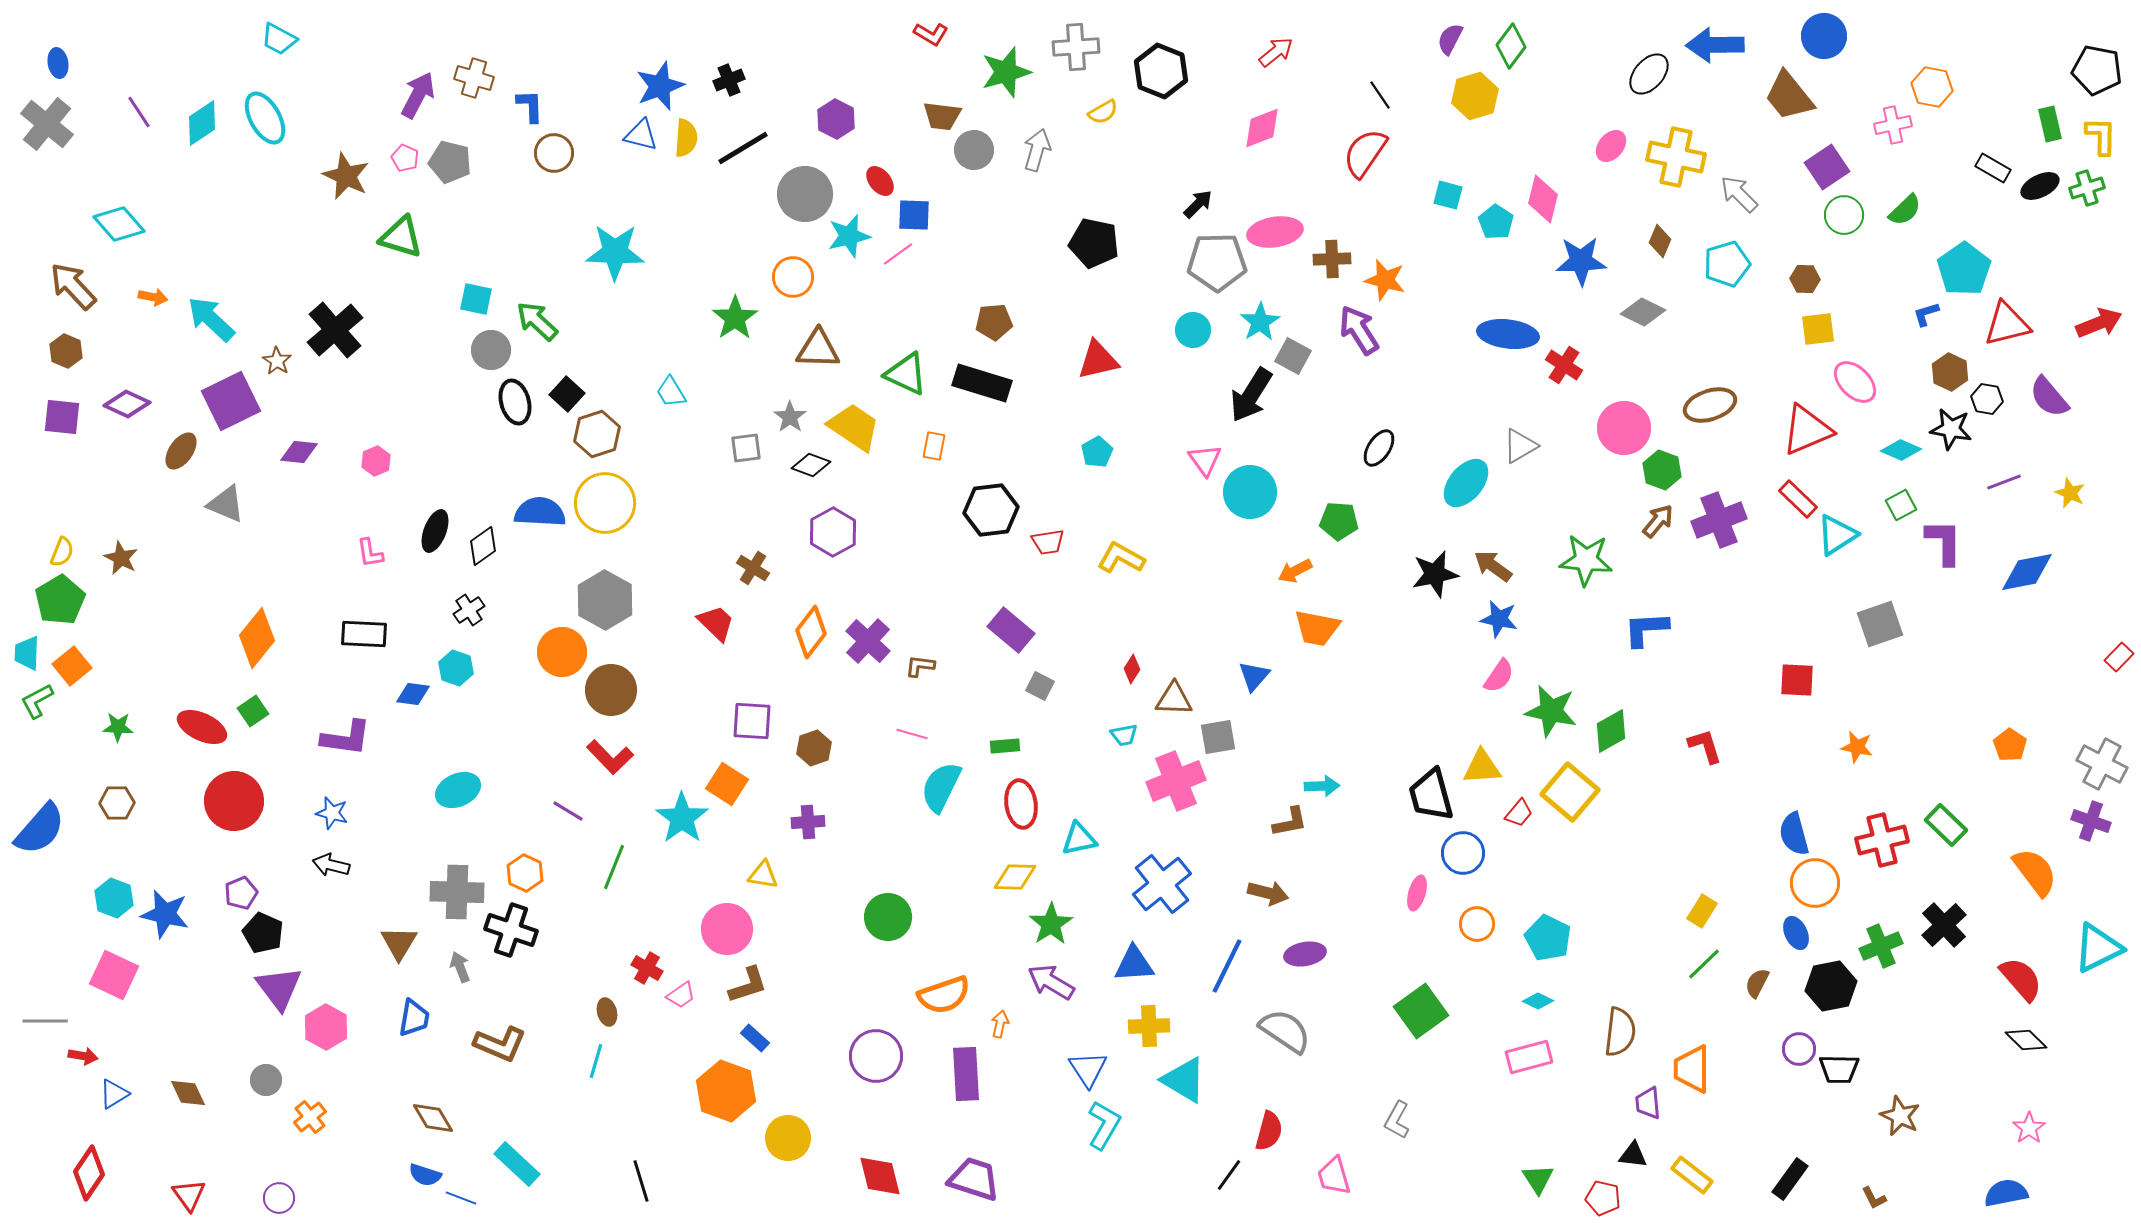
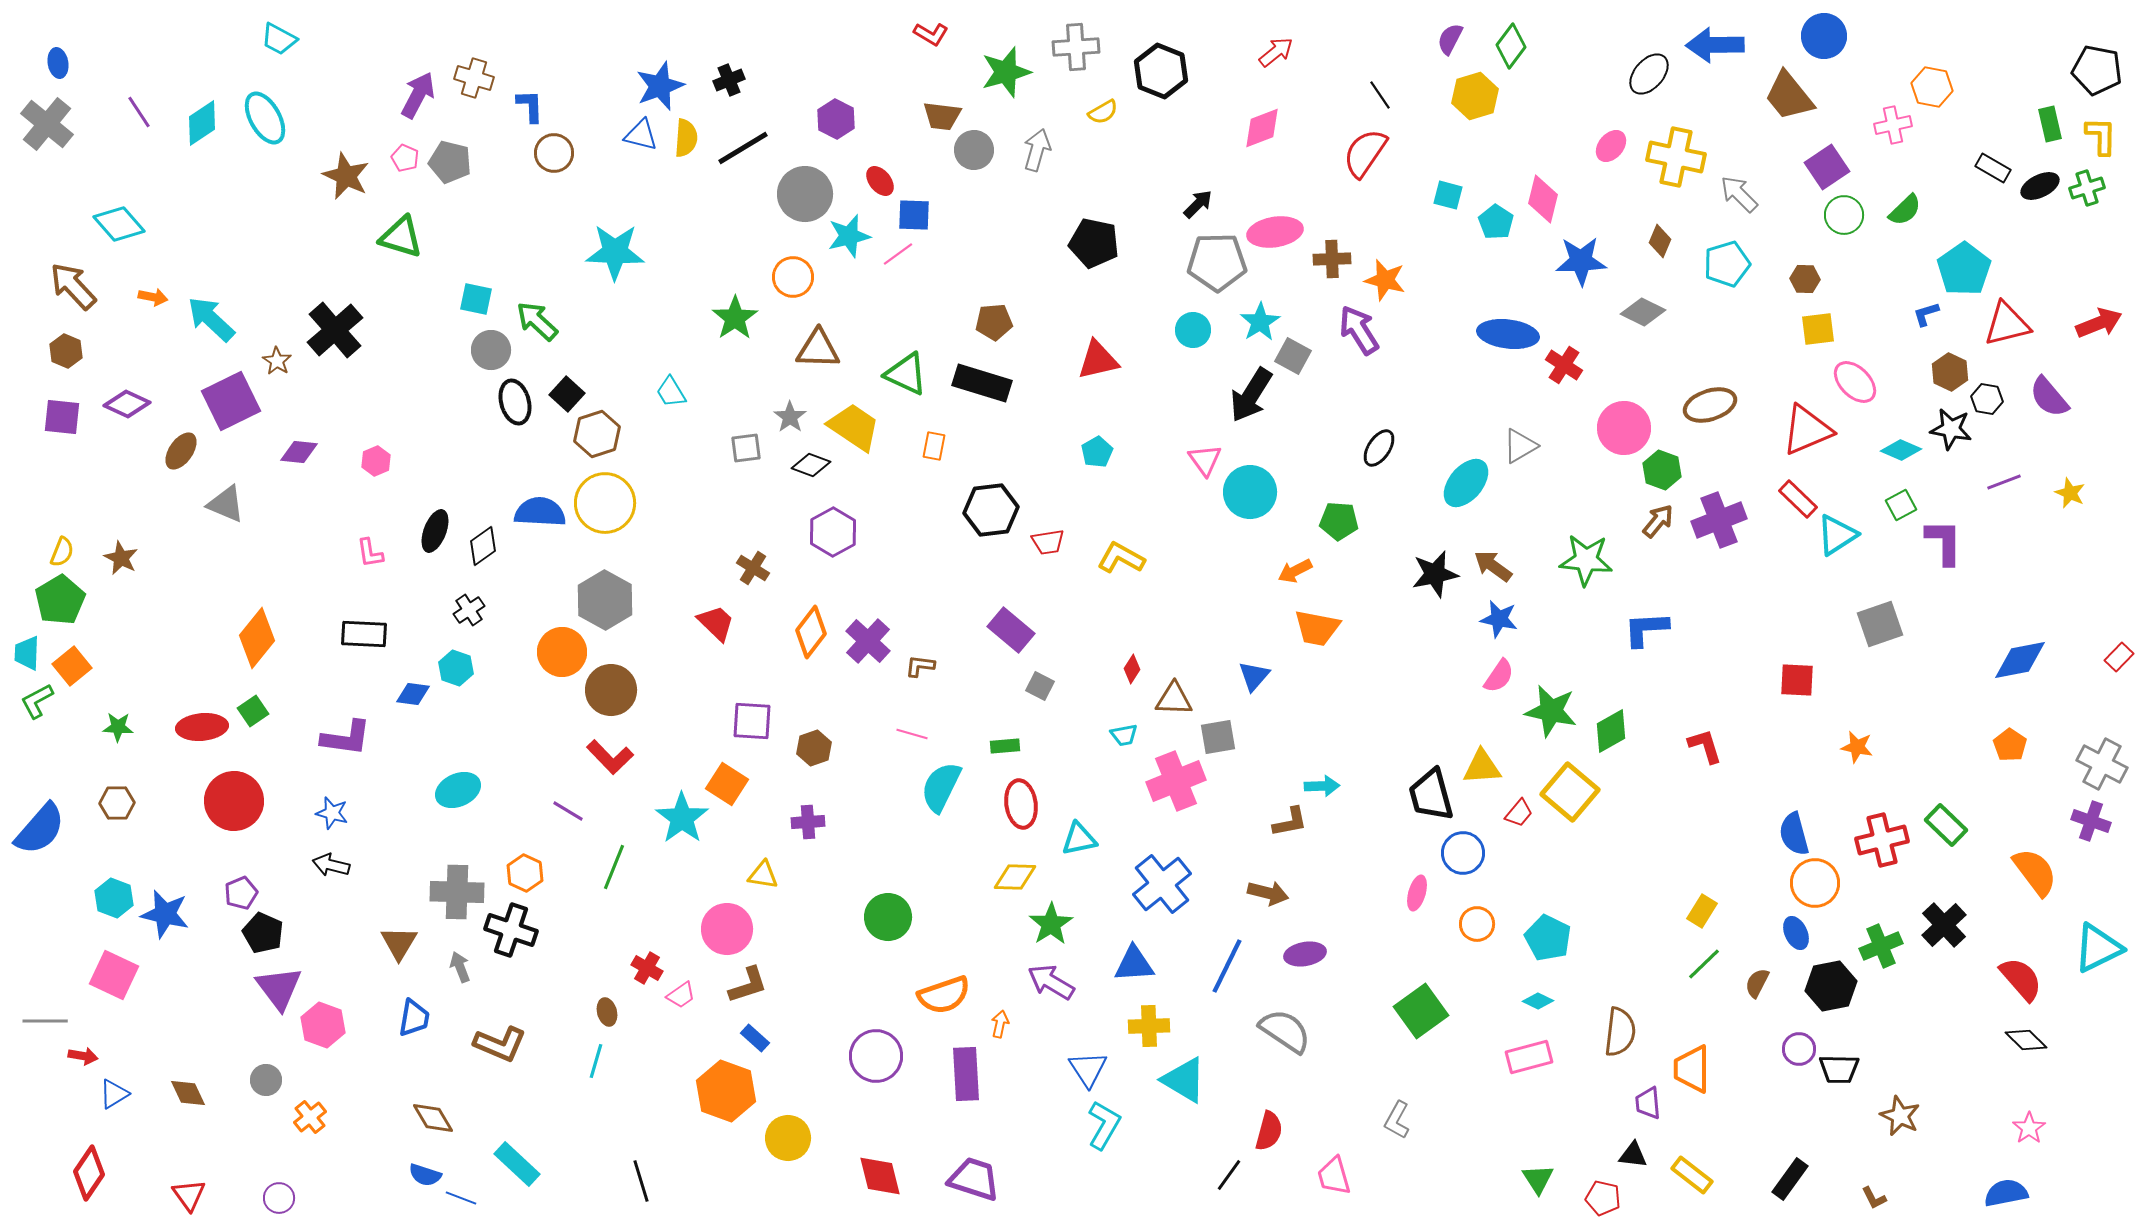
blue diamond at (2027, 572): moved 7 px left, 88 px down
red ellipse at (202, 727): rotated 30 degrees counterclockwise
pink hexagon at (326, 1027): moved 3 px left, 2 px up; rotated 9 degrees counterclockwise
